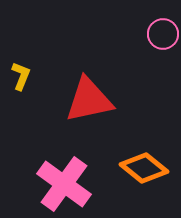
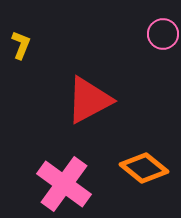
yellow L-shape: moved 31 px up
red triangle: rotated 16 degrees counterclockwise
